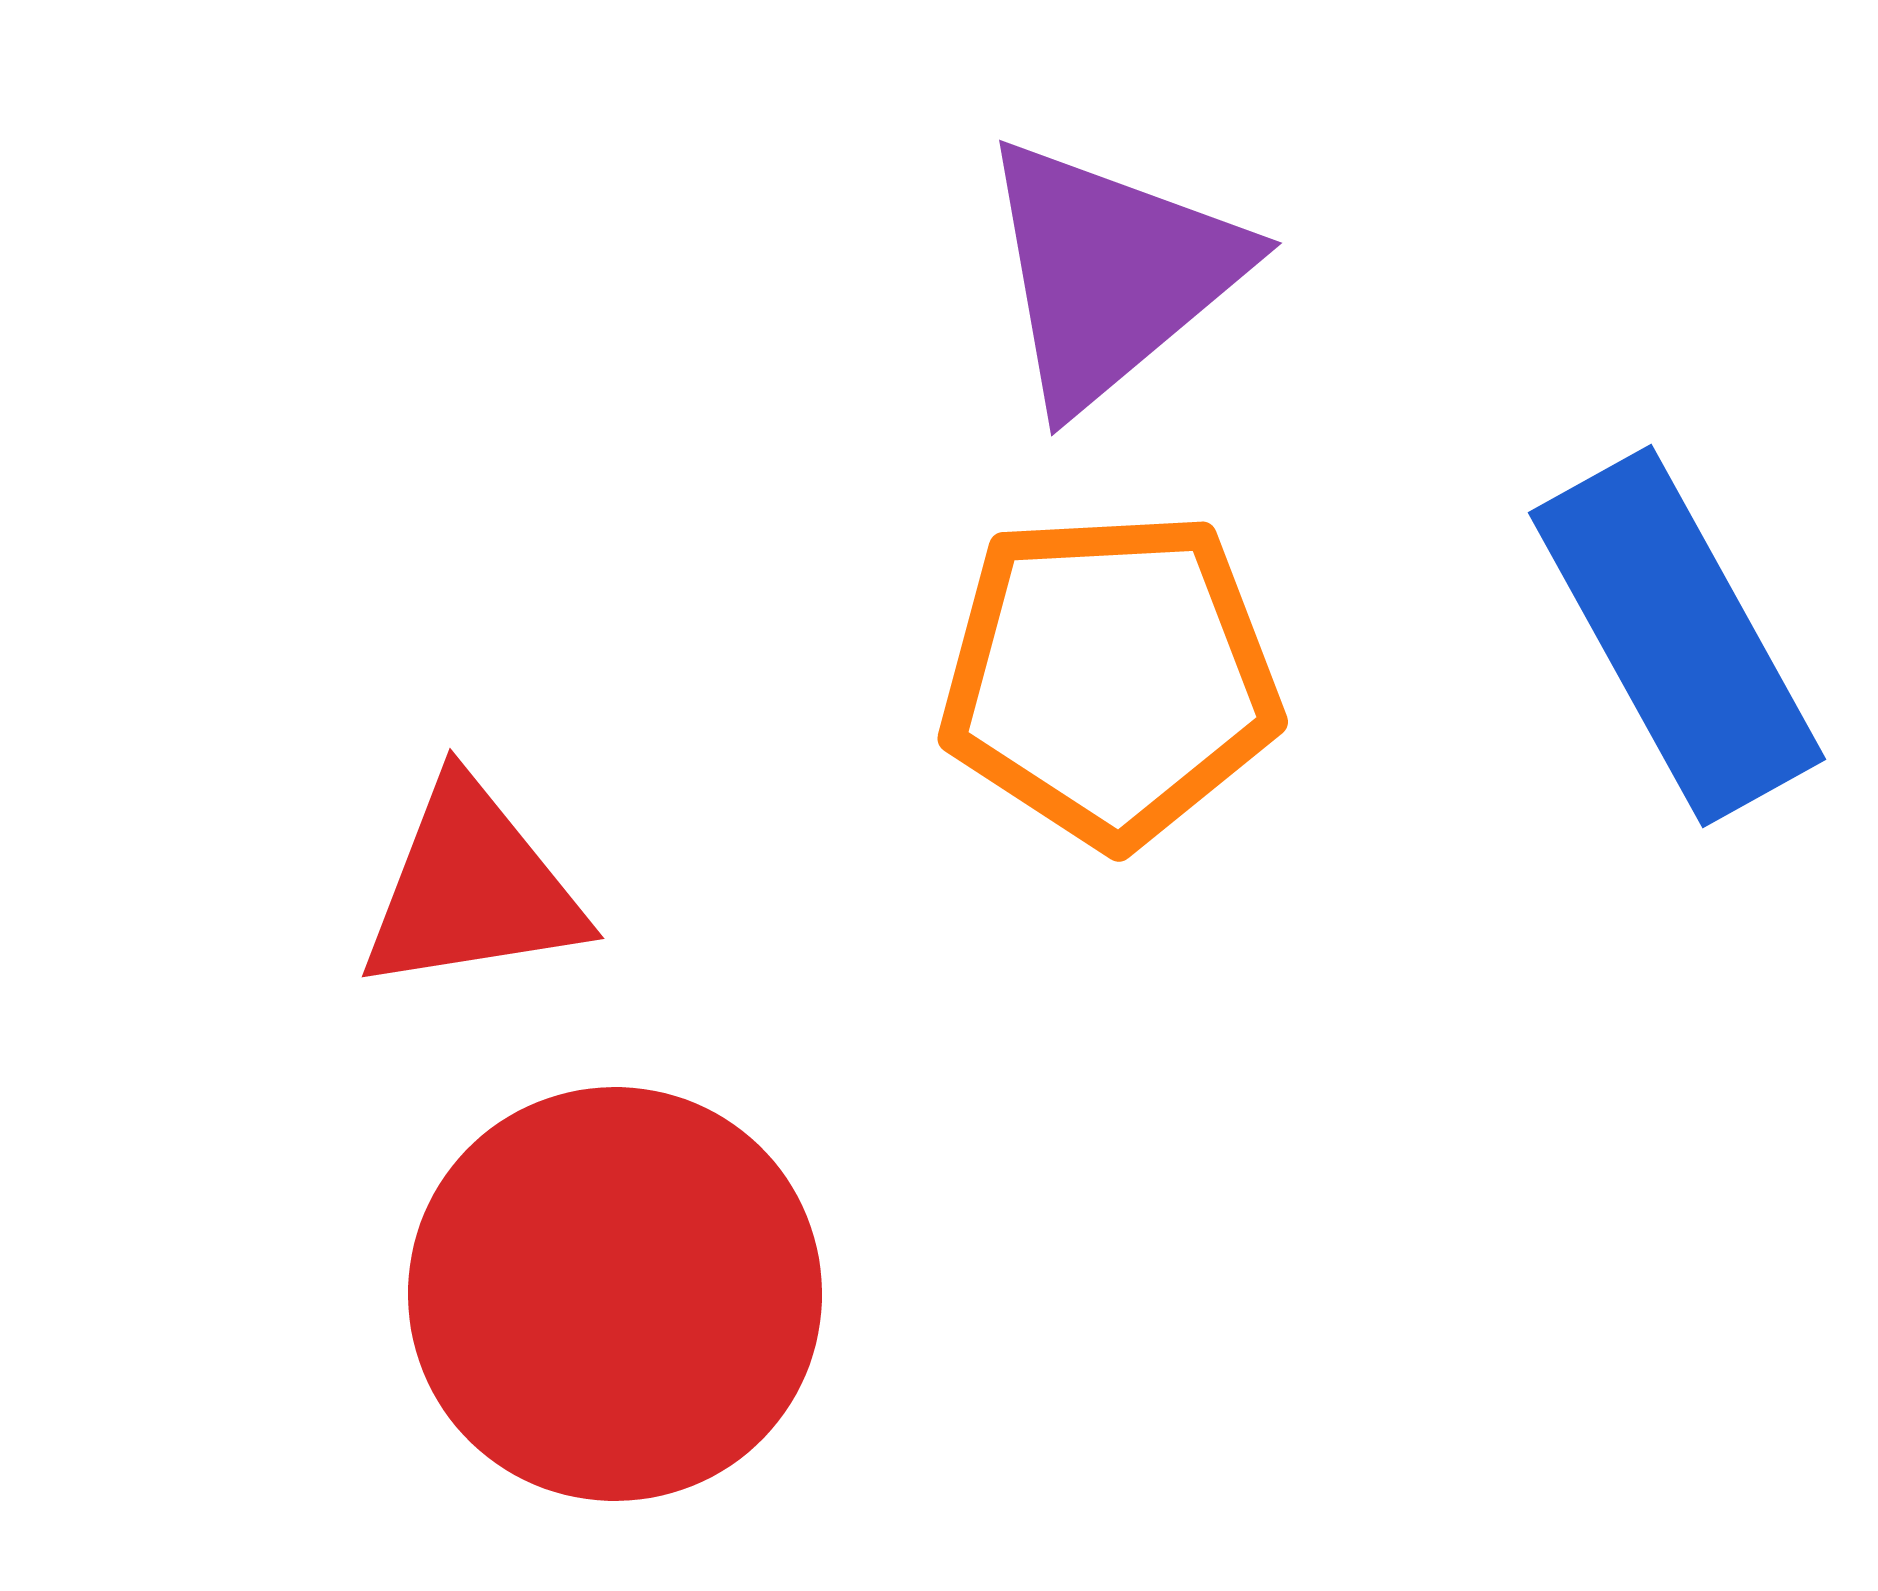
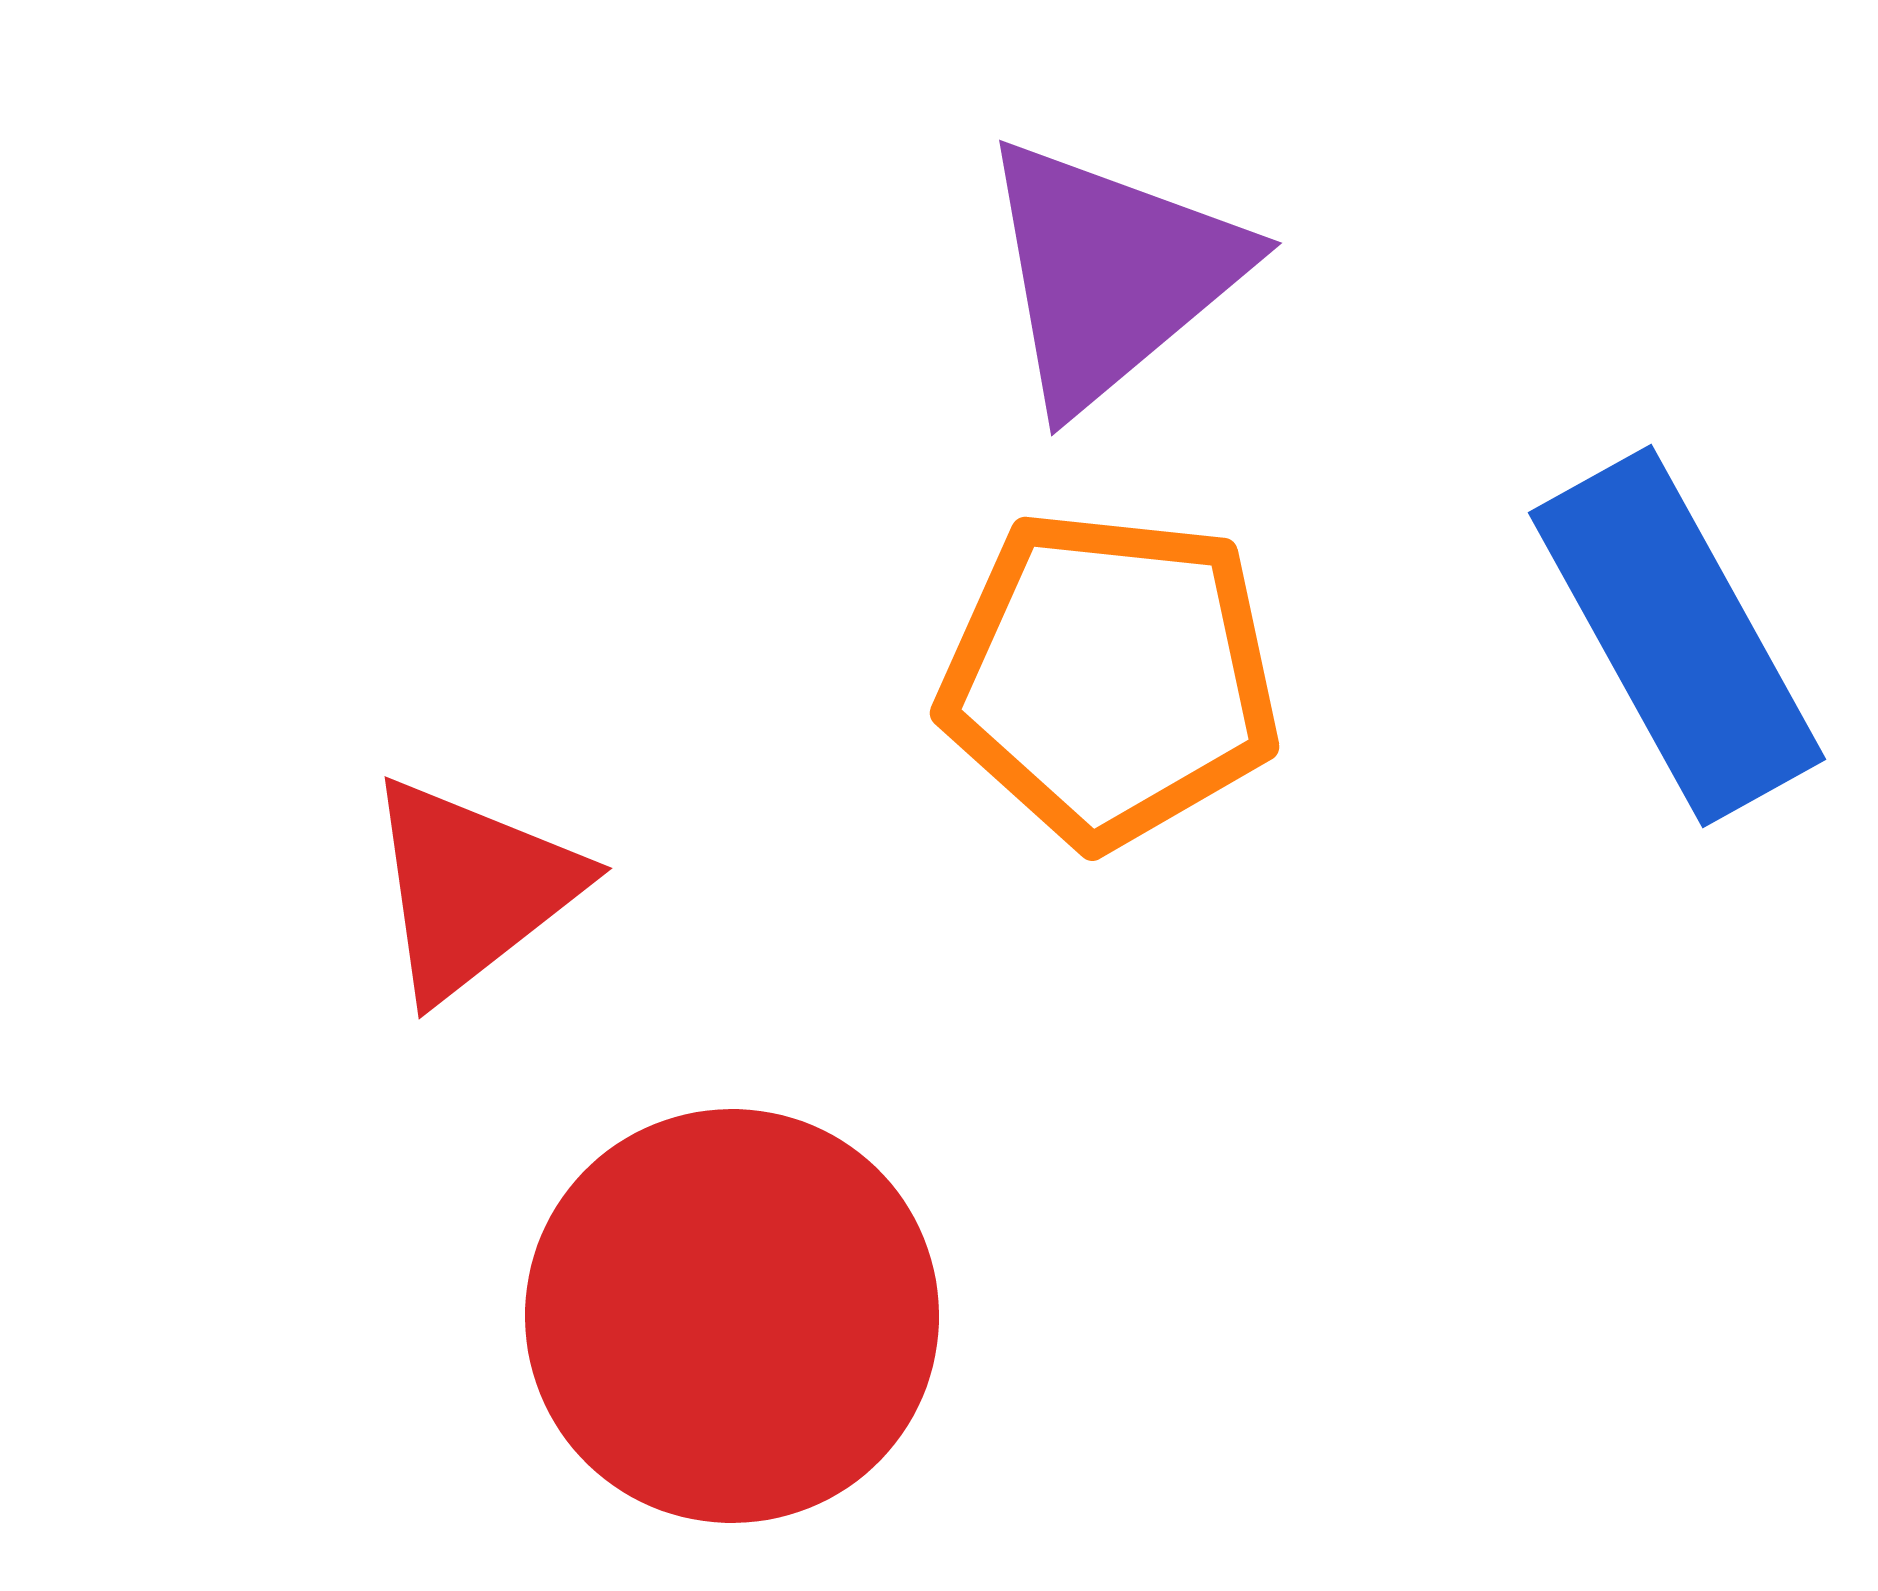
orange pentagon: rotated 9 degrees clockwise
red triangle: rotated 29 degrees counterclockwise
red circle: moved 117 px right, 22 px down
